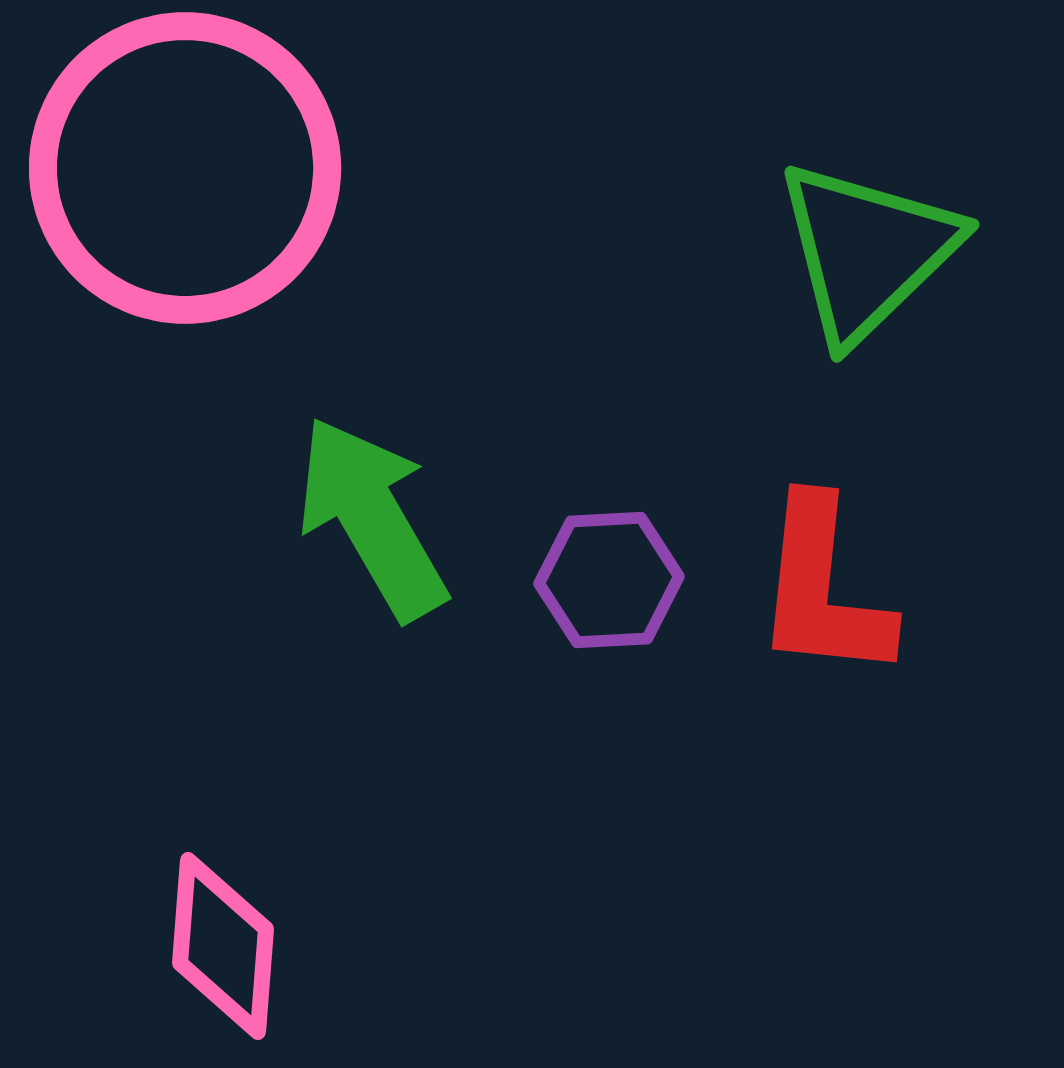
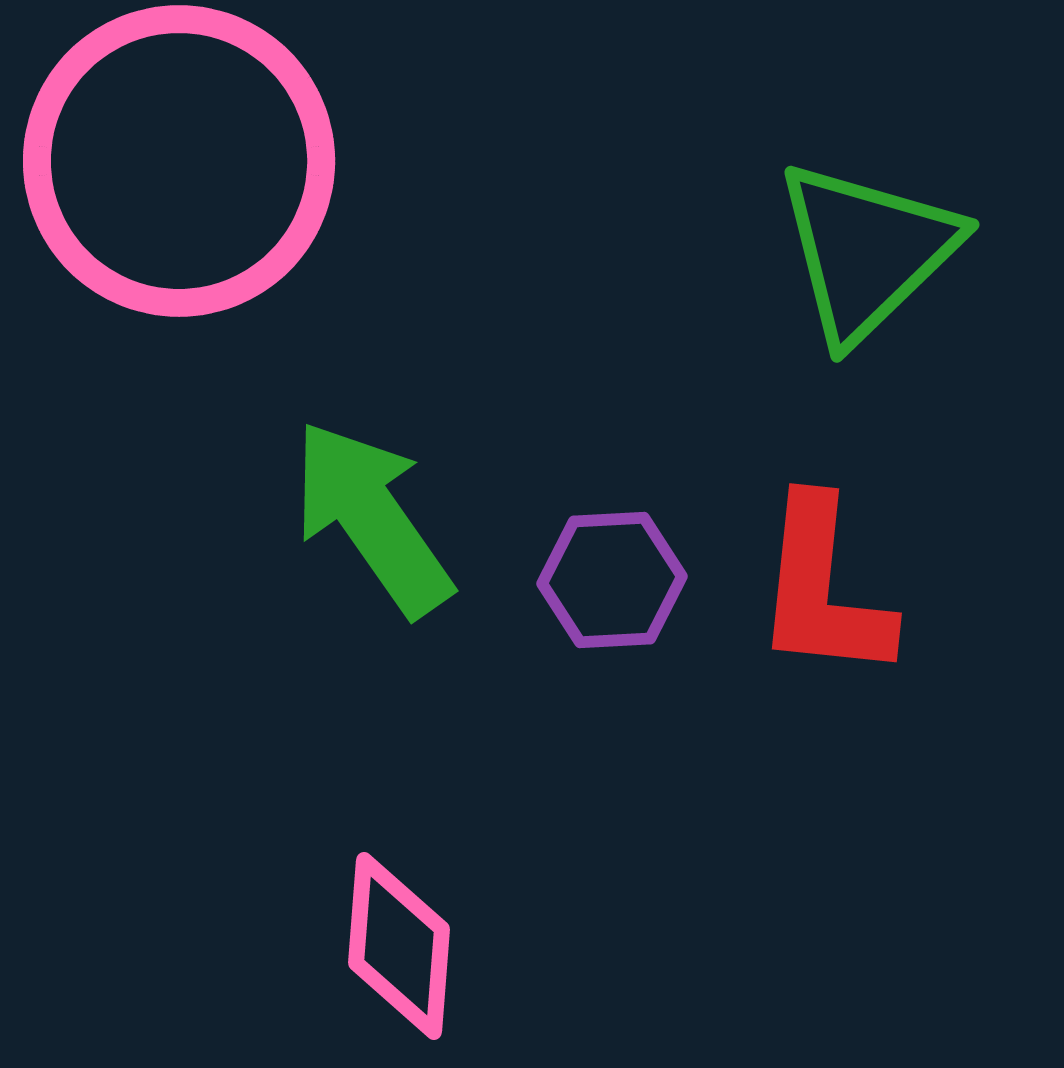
pink circle: moved 6 px left, 7 px up
green arrow: rotated 5 degrees counterclockwise
purple hexagon: moved 3 px right
pink diamond: moved 176 px right
